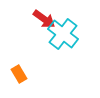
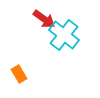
cyan cross: moved 1 px right, 1 px down
